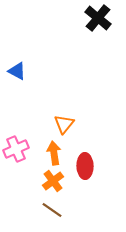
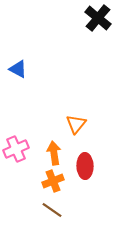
blue triangle: moved 1 px right, 2 px up
orange triangle: moved 12 px right
orange cross: rotated 15 degrees clockwise
